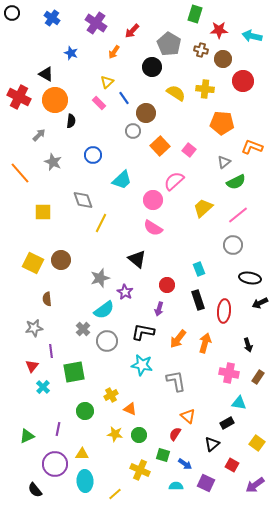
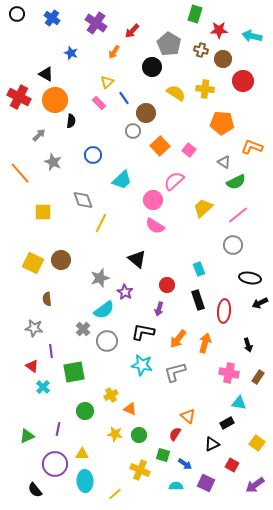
black circle at (12, 13): moved 5 px right, 1 px down
gray triangle at (224, 162): rotated 48 degrees counterclockwise
pink semicircle at (153, 228): moved 2 px right, 2 px up
gray star at (34, 328): rotated 18 degrees clockwise
red triangle at (32, 366): rotated 32 degrees counterclockwise
gray L-shape at (176, 381): moved 1 px left, 9 px up; rotated 95 degrees counterclockwise
black triangle at (212, 444): rotated 14 degrees clockwise
